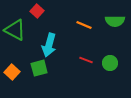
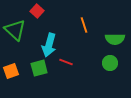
green semicircle: moved 18 px down
orange line: rotated 49 degrees clockwise
green triangle: rotated 15 degrees clockwise
red line: moved 20 px left, 2 px down
orange square: moved 1 px left, 1 px up; rotated 28 degrees clockwise
